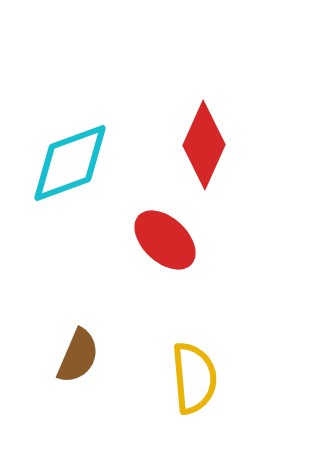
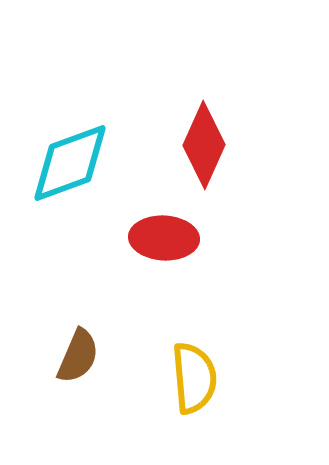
red ellipse: moved 1 px left, 2 px up; rotated 40 degrees counterclockwise
